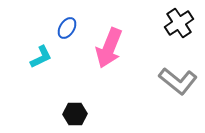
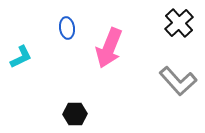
black cross: rotated 8 degrees counterclockwise
blue ellipse: rotated 40 degrees counterclockwise
cyan L-shape: moved 20 px left
gray L-shape: rotated 9 degrees clockwise
